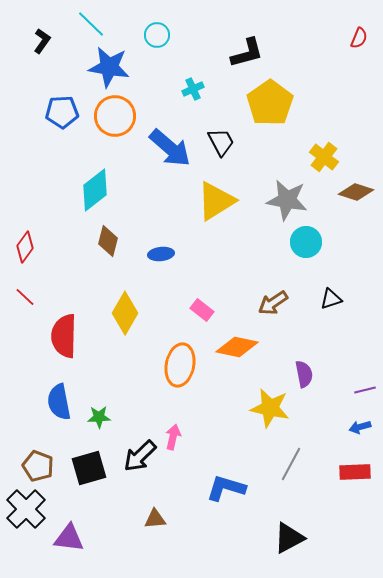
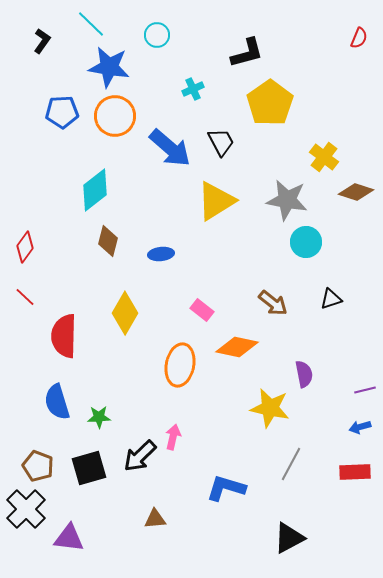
brown arrow at (273, 303): rotated 108 degrees counterclockwise
blue semicircle at (59, 402): moved 2 px left; rotated 6 degrees counterclockwise
